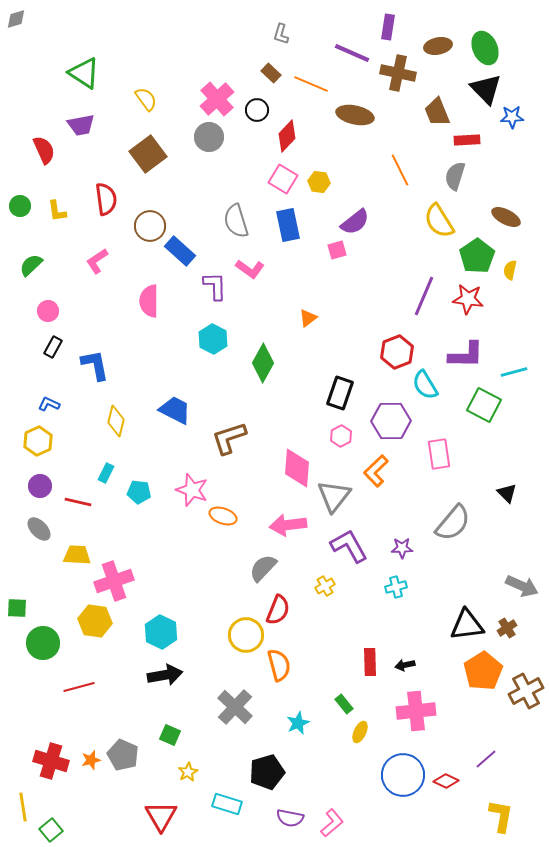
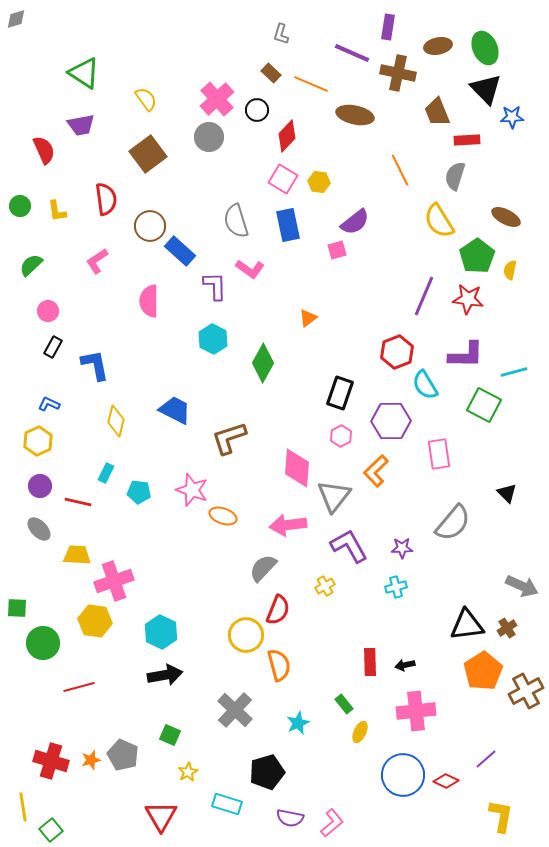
gray cross at (235, 707): moved 3 px down
